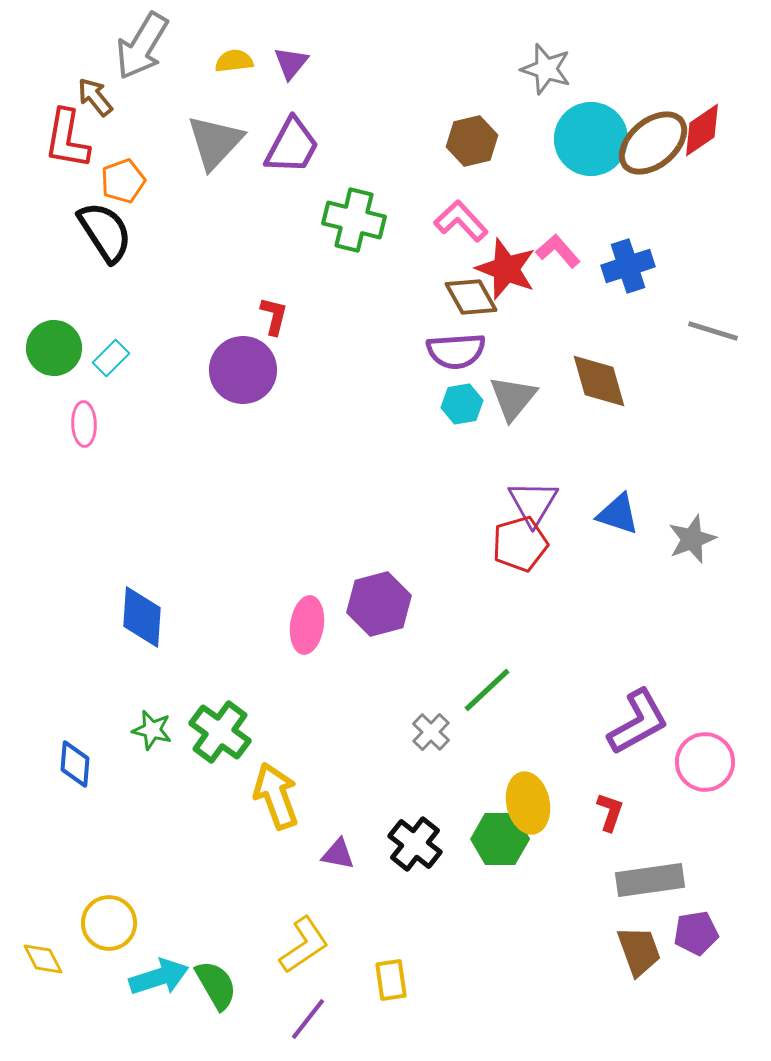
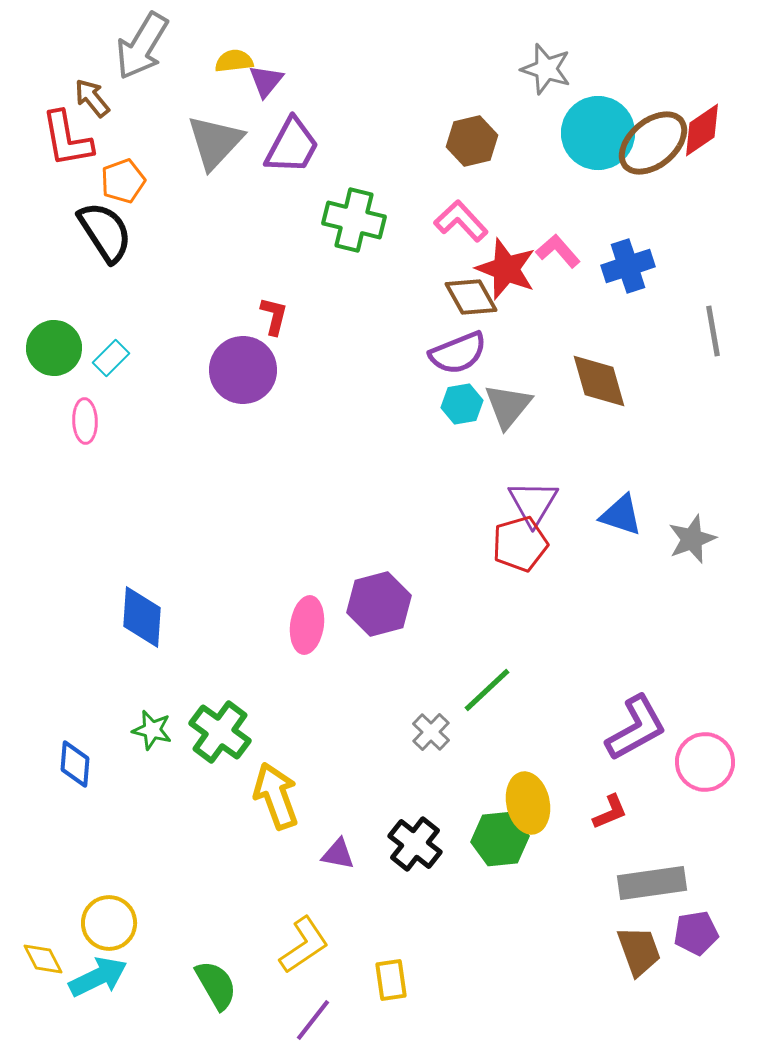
purple triangle at (291, 63): moved 25 px left, 18 px down
brown arrow at (95, 97): moved 3 px left, 1 px down
red L-shape at (67, 139): rotated 20 degrees counterclockwise
cyan circle at (591, 139): moved 7 px right, 6 px up
gray line at (713, 331): rotated 63 degrees clockwise
purple semicircle at (456, 351): moved 2 px right, 2 px down; rotated 18 degrees counterclockwise
gray triangle at (513, 398): moved 5 px left, 8 px down
pink ellipse at (84, 424): moved 1 px right, 3 px up
blue triangle at (618, 514): moved 3 px right, 1 px down
purple L-shape at (638, 722): moved 2 px left, 6 px down
red L-shape at (610, 812): rotated 48 degrees clockwise
green hexagon at (500, 839): rotated 6 degrees counterclockwise
gray rectangle at (650, 880): moved 2 px right, 3 px down
cyan arrow at (159, 977): moved 61 px left; rotated 8 degrees counterclockwise
purple line at (308, 1019): moved 5 px right, 1 px down
